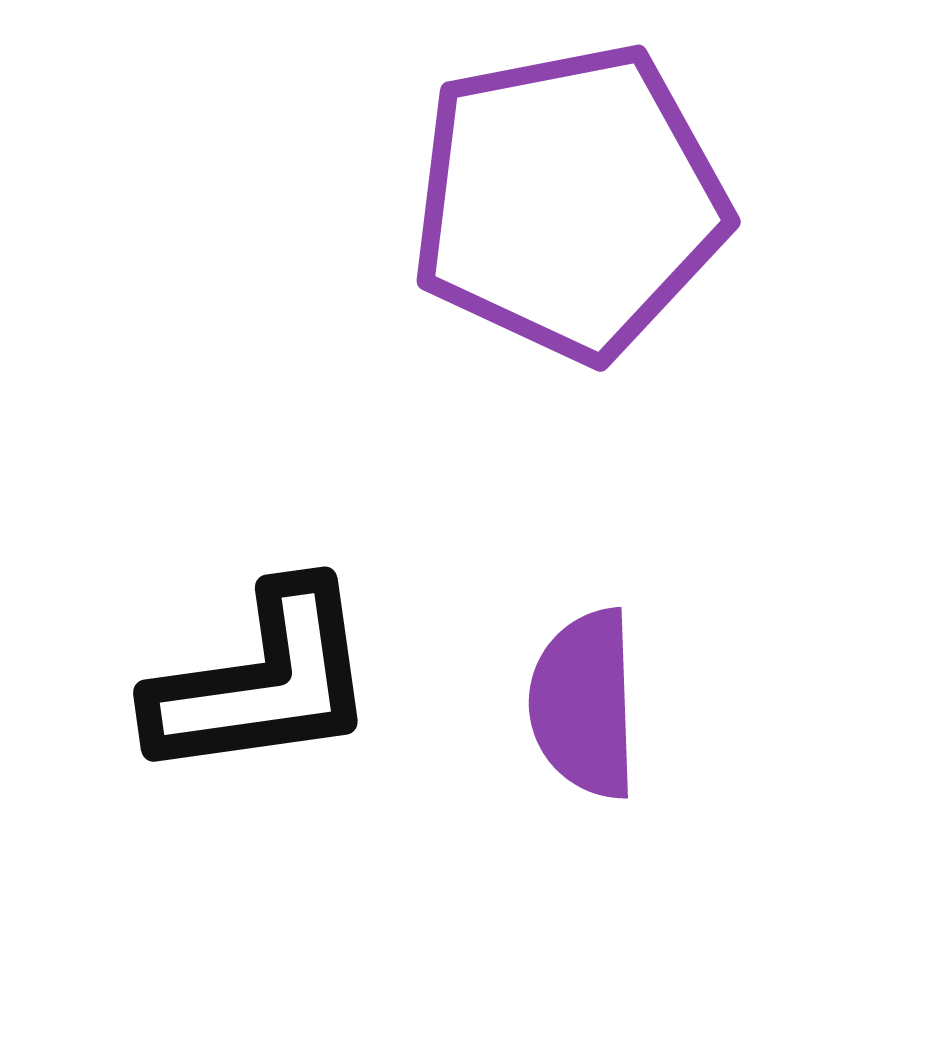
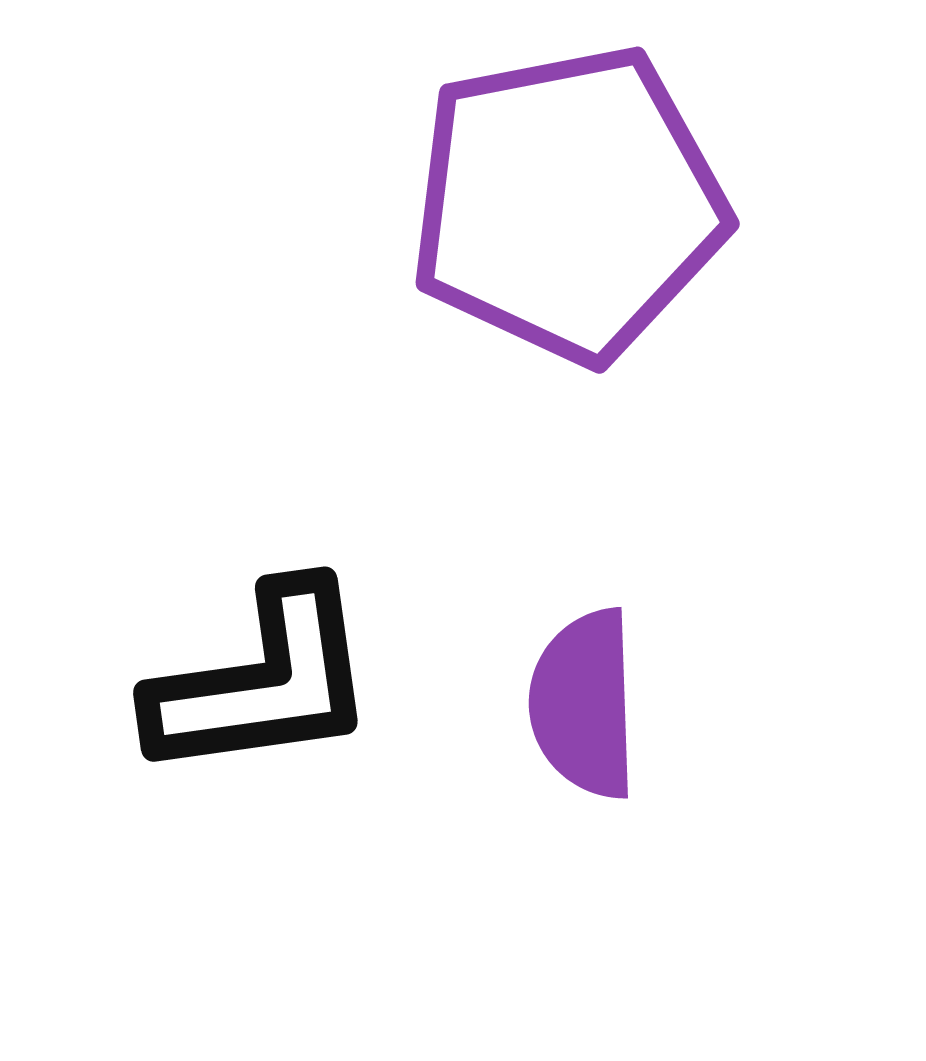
purple pentagon: moved 1 px left, 2 px down
